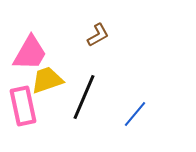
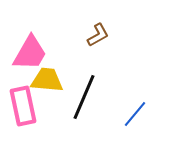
yellow trapezoid: rotated 24 degrees clockwise
